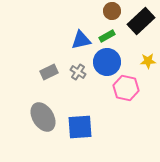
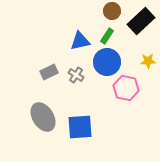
green rectangle: rotated 28 degrees counterclockwise
blue triangle: moved 1 px left, 1 px down
gray cross: moved 2 px left, 3 px down
